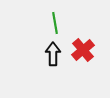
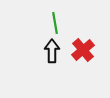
black arrow: moved 1 px left, 3 px up
